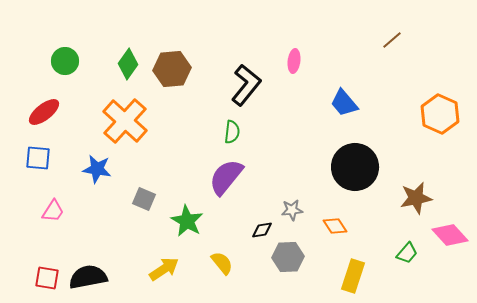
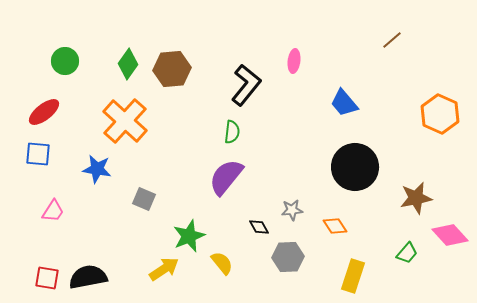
blue square: moved 4 px up
green star: moved 2 px right, 15 px down; rotated 20 degrees clockwise
black diamond: moved 3 px left, 3 px up; rotated 70 degrees clockwise
